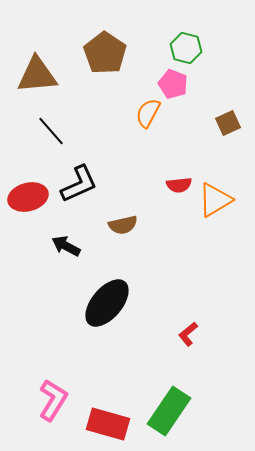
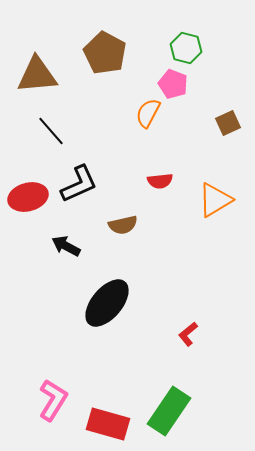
brown pentagon: rotated 6 degrees counterclockwise
red semicircle: moved 19 px left, 4 px up
